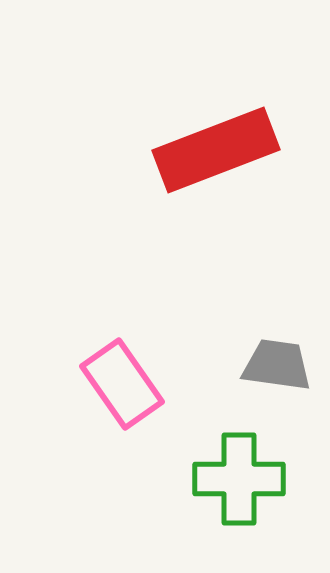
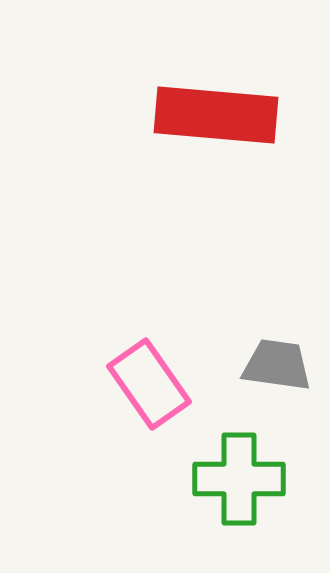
red rectangle: moved 35 px up; rotated 26 degrees clockwise
pink rectangle: moved 27 px right
